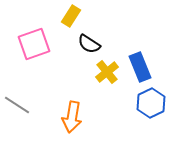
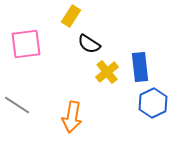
pink square: moved 8 px left; rotated 12 degrees clockwise
blue rectangle: rotated 16 degrees clockwise
blue hexagon: moved 2 px right
